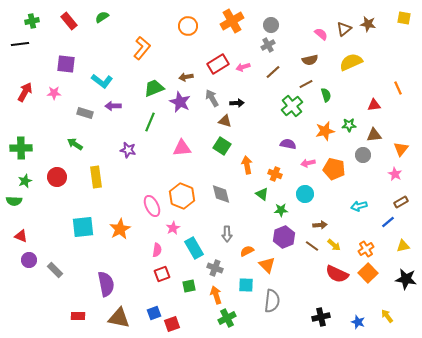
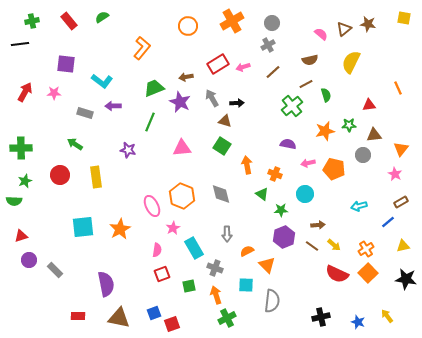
gray circle at (271, 25): moved 1 px right, 2 px up
yellow semicircle at (351, 62): rotated 40 degrees counterclockwise
red triangle at (374, 105): moved 5 px left
red circle at (57, 177): moved 3 px right, 2 px up
brown arrow at (320, 225): moved 2 px left
red triangle at (21, 236): rotated 40 degrees counterclockwise
